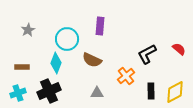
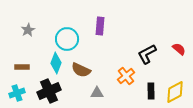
brown semicircle: moved 11 px left, 10 px down
cyan cross: moved 1 px left
